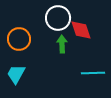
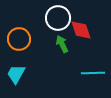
green arrow: rotated 24 degrees counterclockwise
